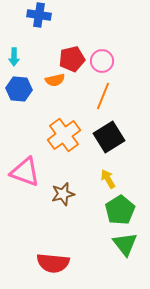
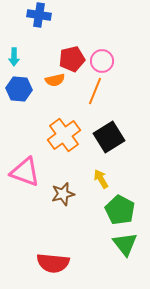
orange line: moved 8 px left, 5 px up
yellow arrow: moved 7 px left
green pentagon: rotated 12 degrees counterclockwise
